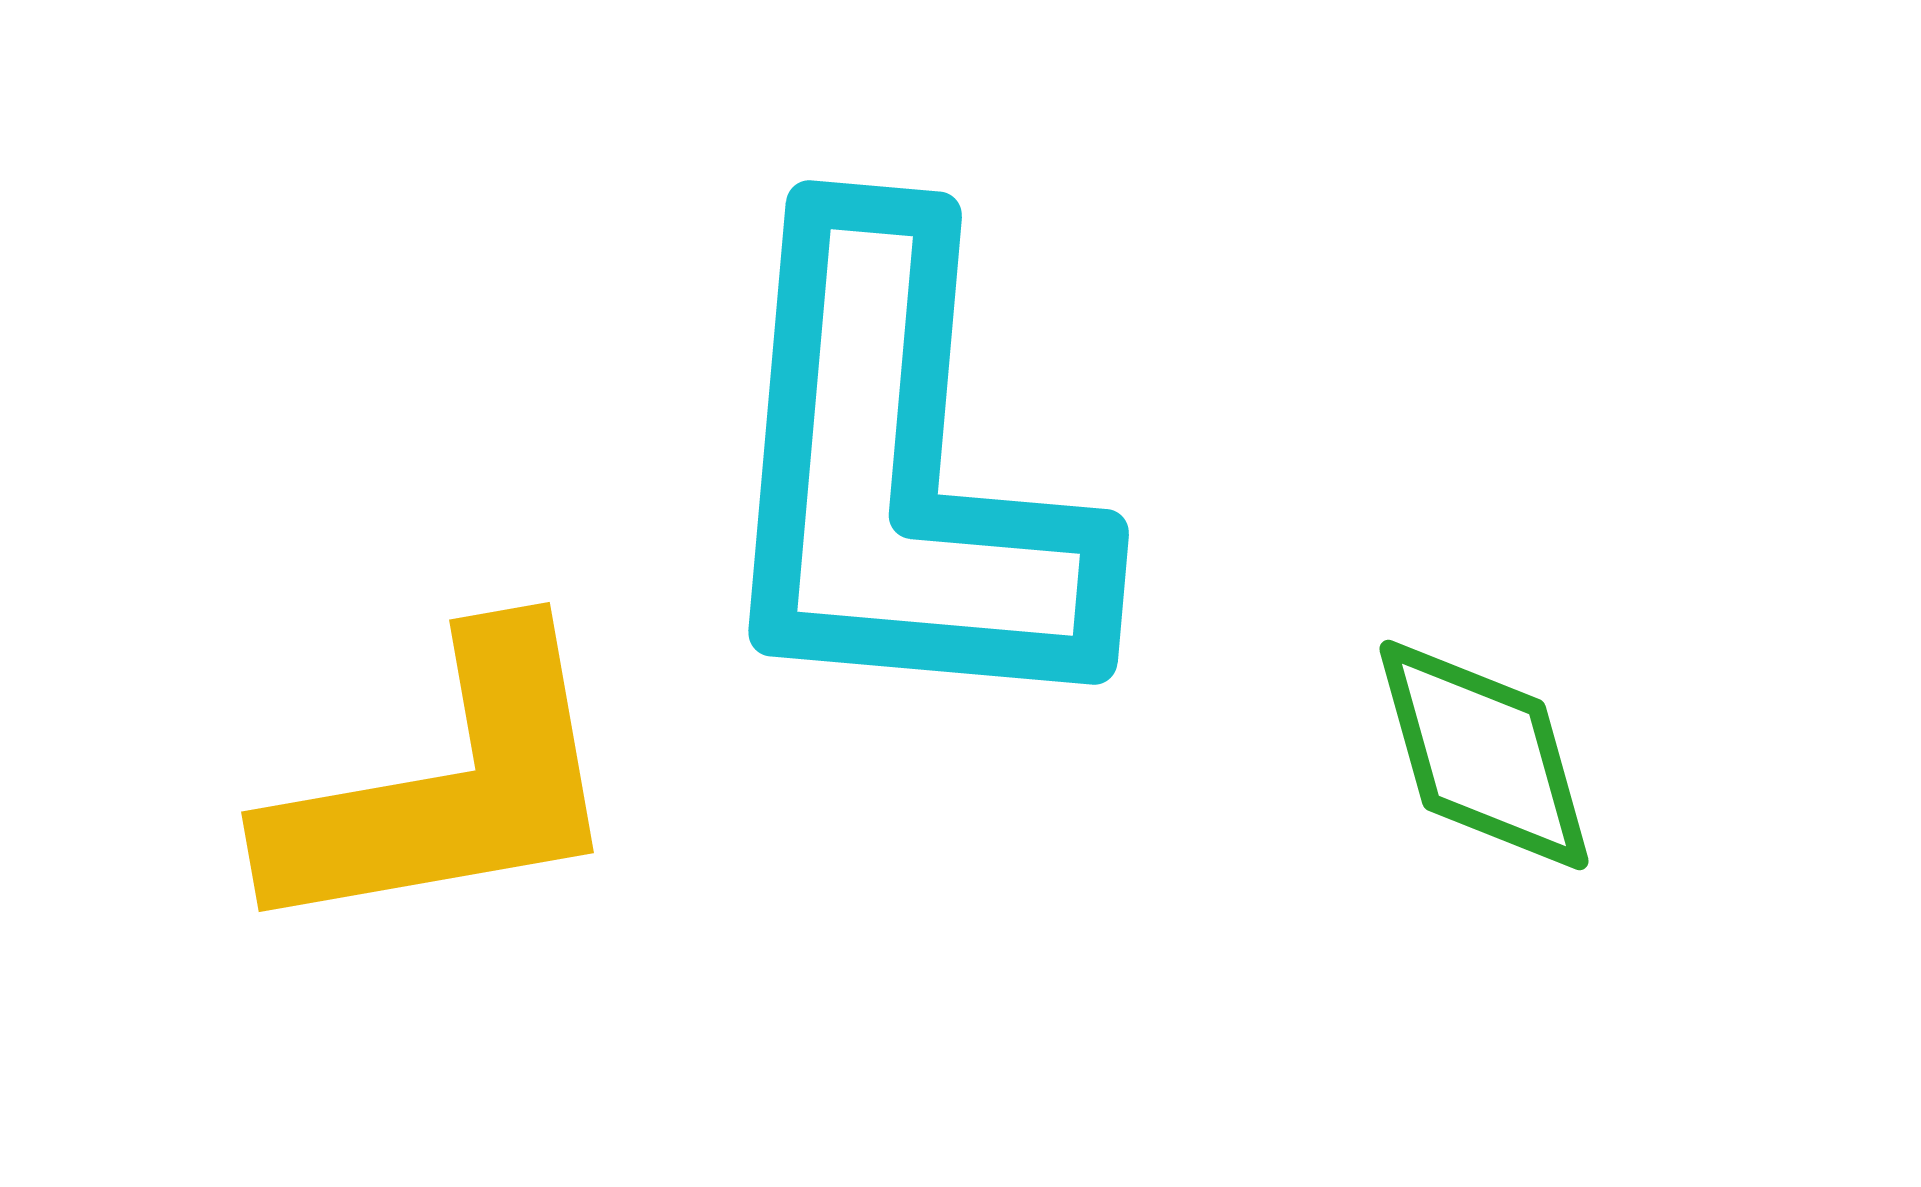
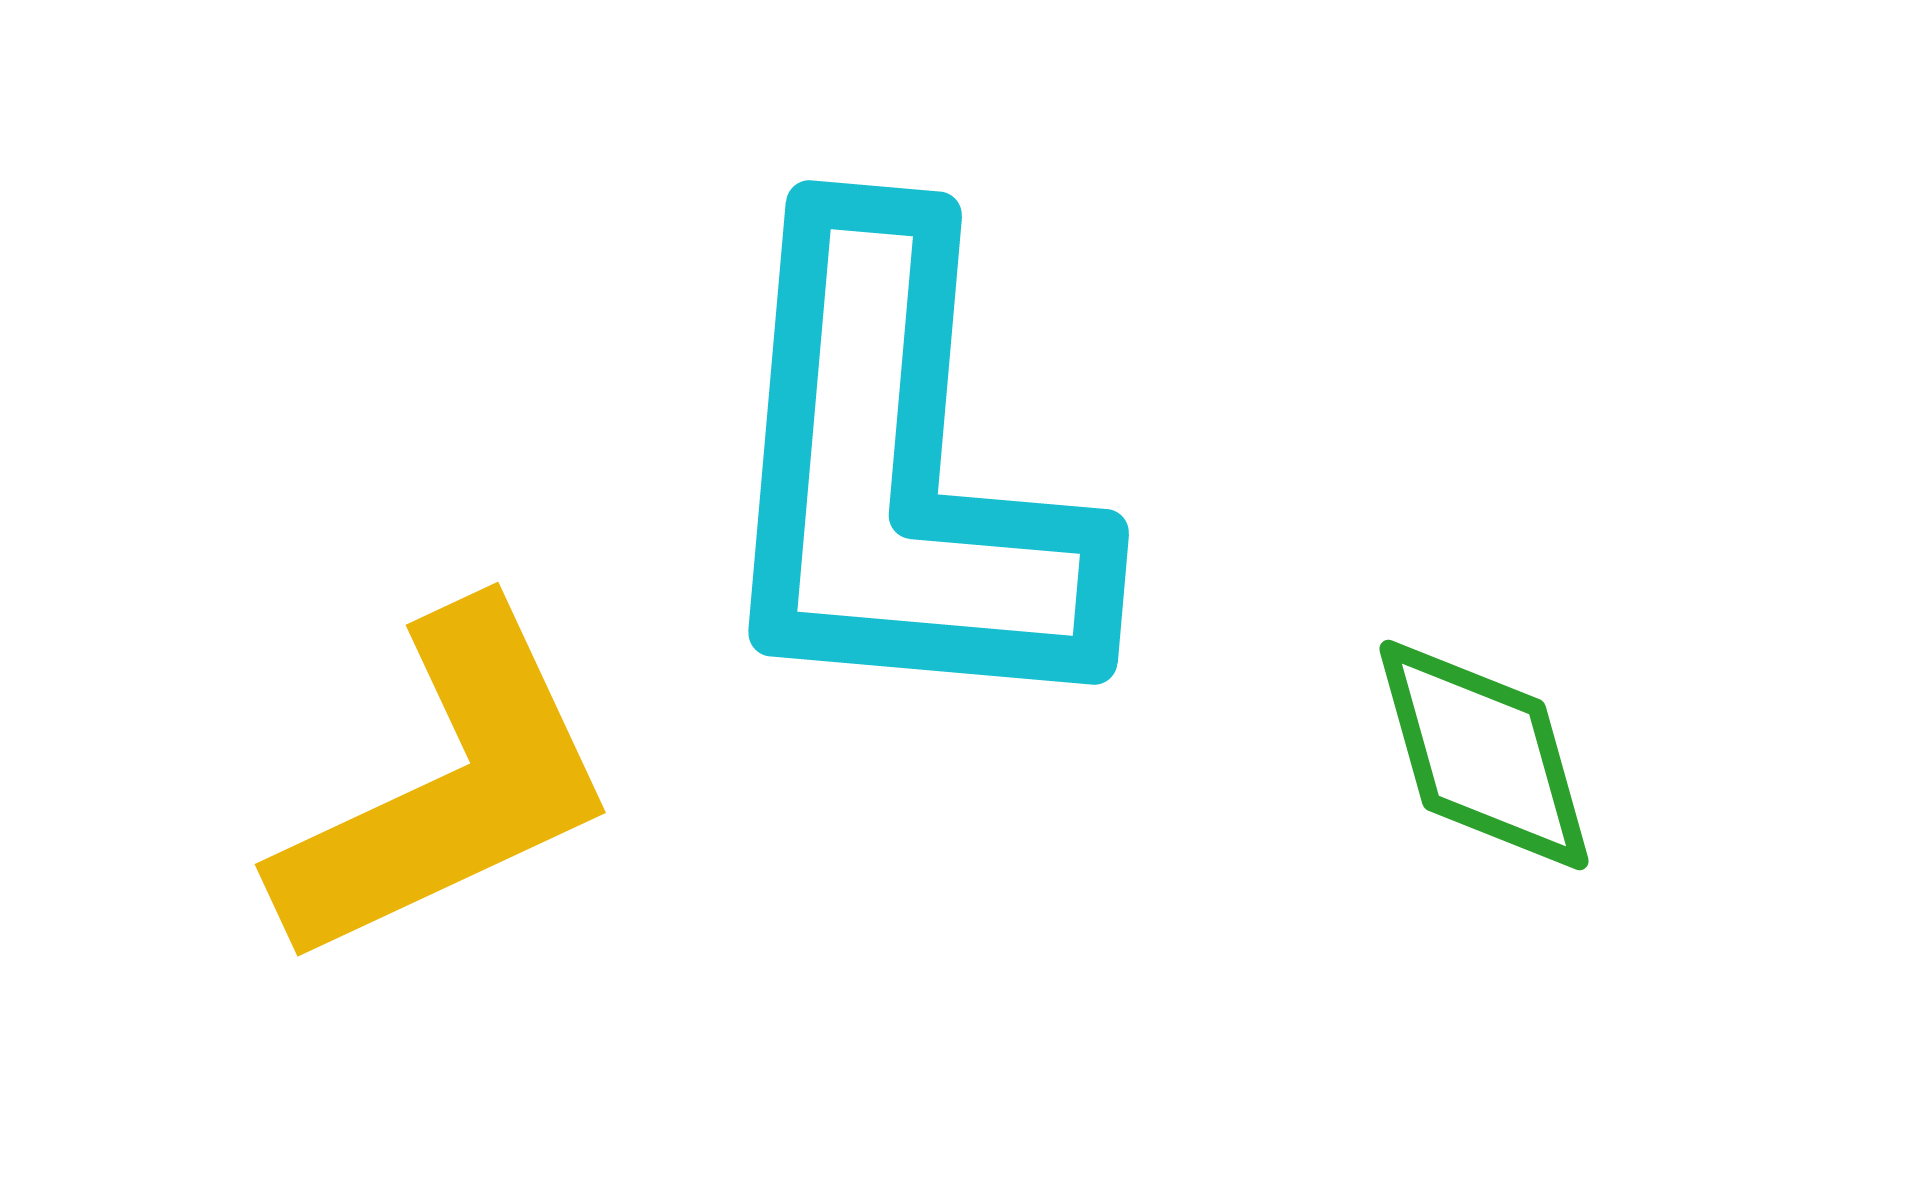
yellow L-shape: rotated 15 degrees counterclockwise
